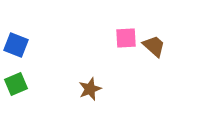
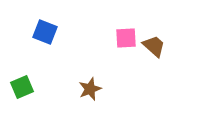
blue square: moved 29 px right, 13 px up
green square: moved 6 px right, 3 px down
